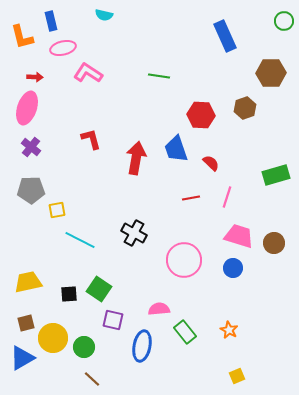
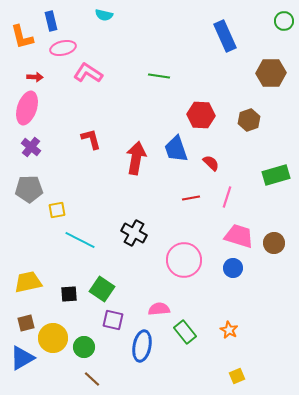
brown hexagon at (245, 108): moved 4 px right, 12 px down
gray pentagon at (31, 190): moved 2 px left, 1 px up
green square at (99, 289): moved 3 px right
